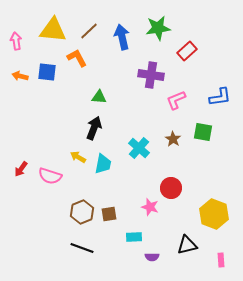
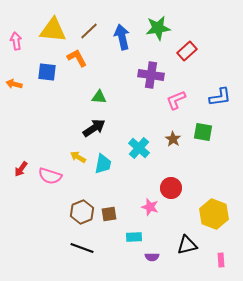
orange arrow: moved 6 px left, 8 px down
black arrow: rotated 35 degrees clockwise
